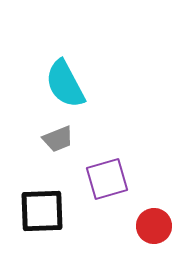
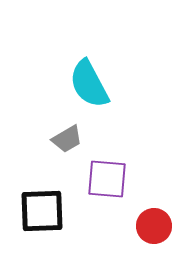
cyan semicircle: moved 24 px right
gray trapezoid: moved 9 px right; rotated 8 degrees counterclockwise
purple square: rotated 21 degrees clockwise
